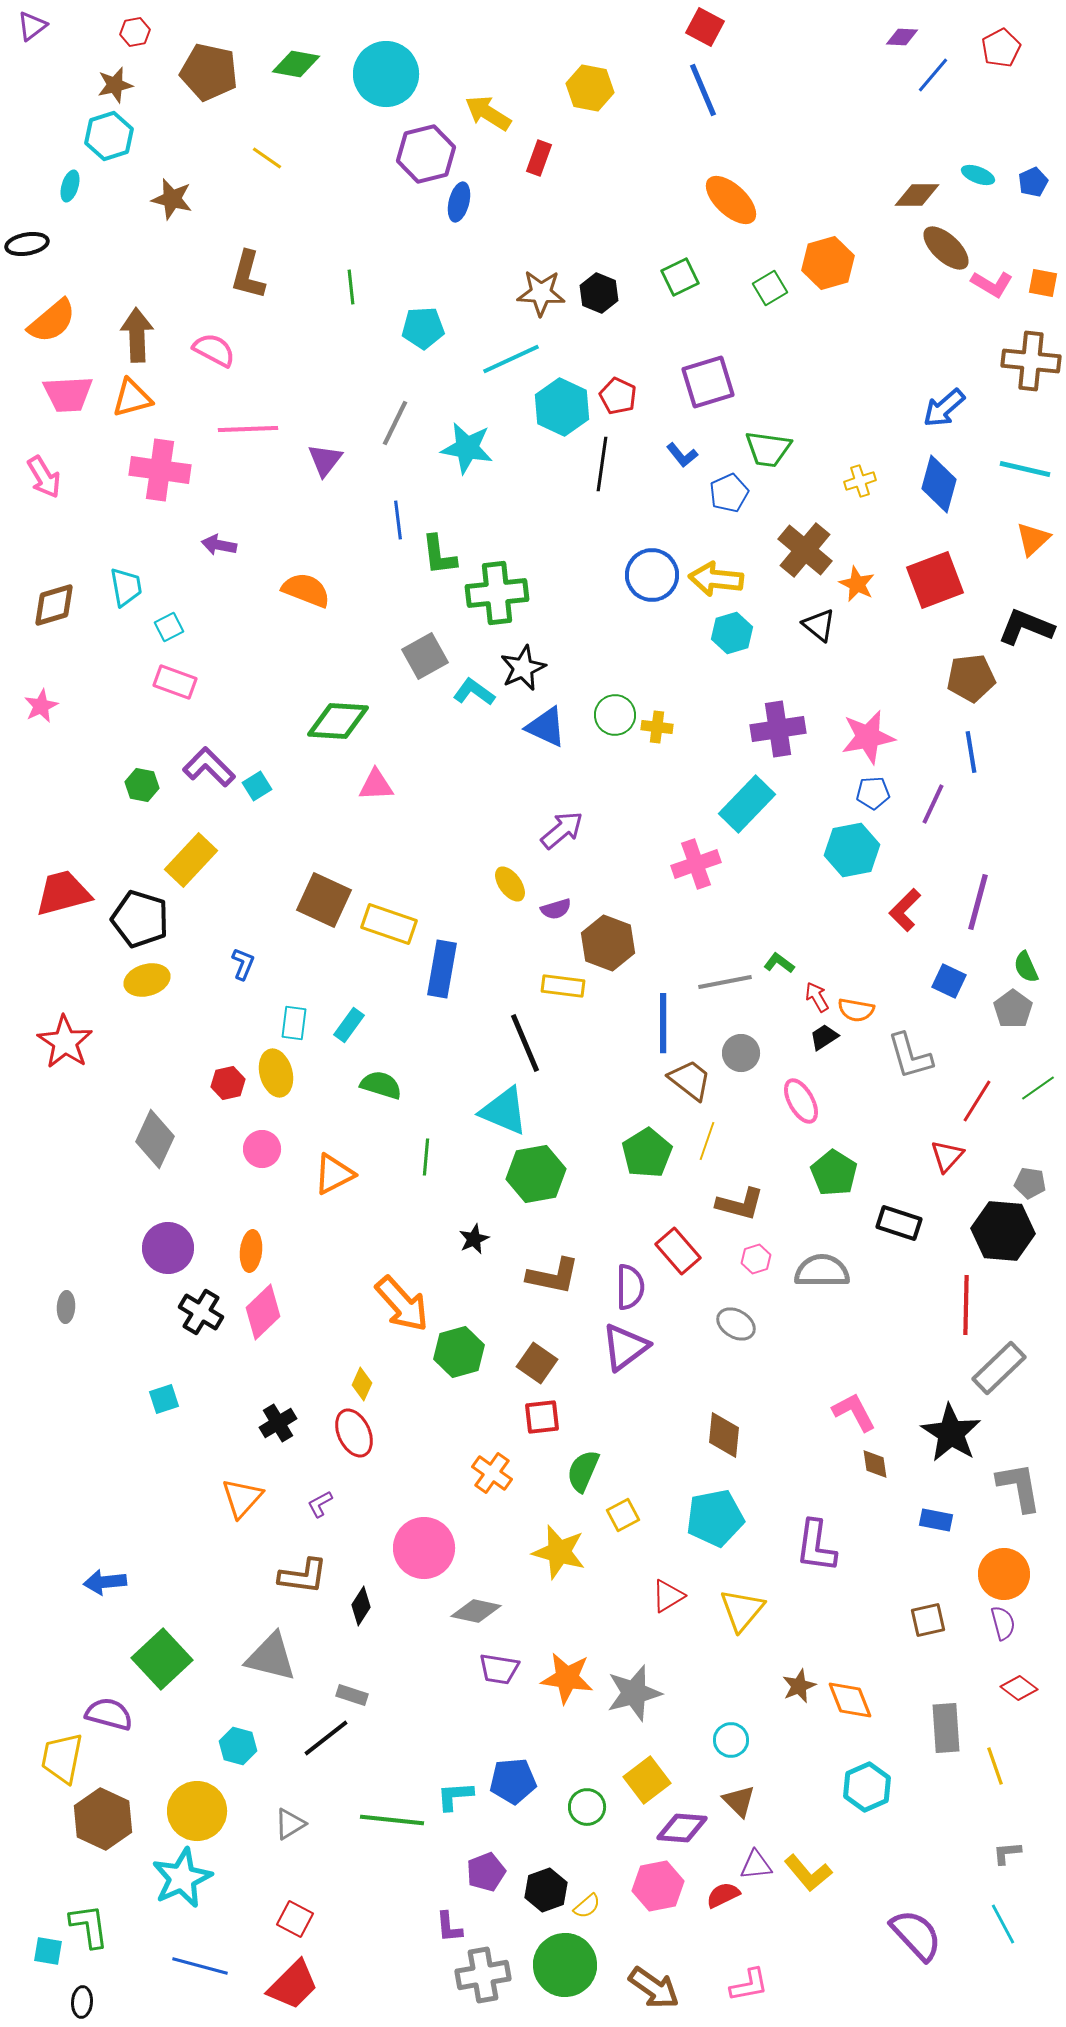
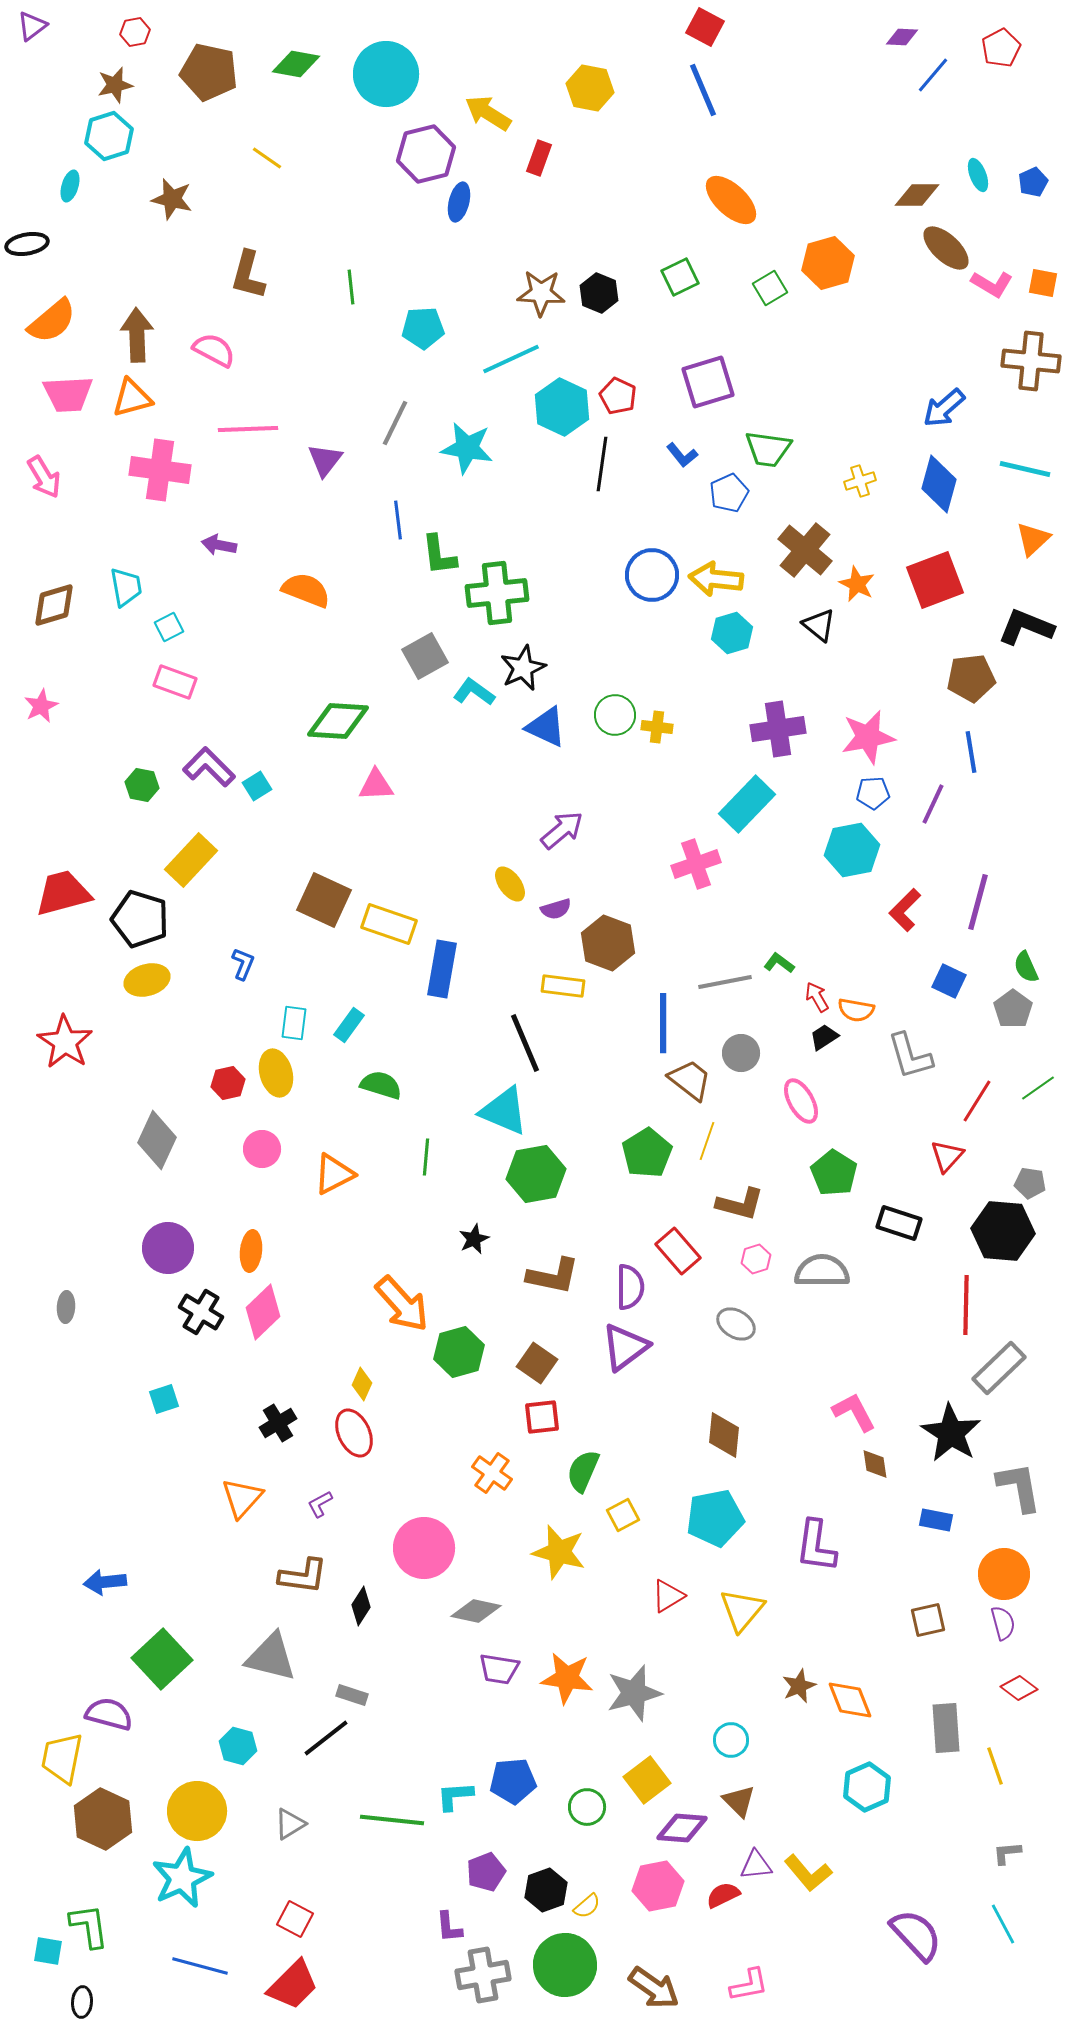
cyan ellipse at (978, 175): rotated 48 degrees clockwise
gray diamond at (155, 1139): moved 2 px right, 1 px down
